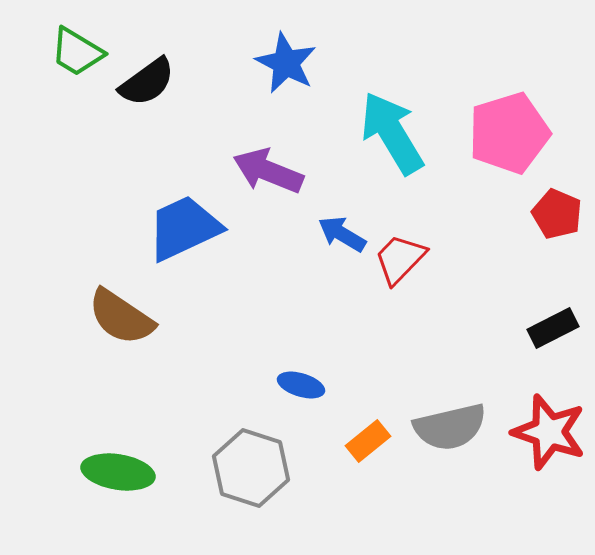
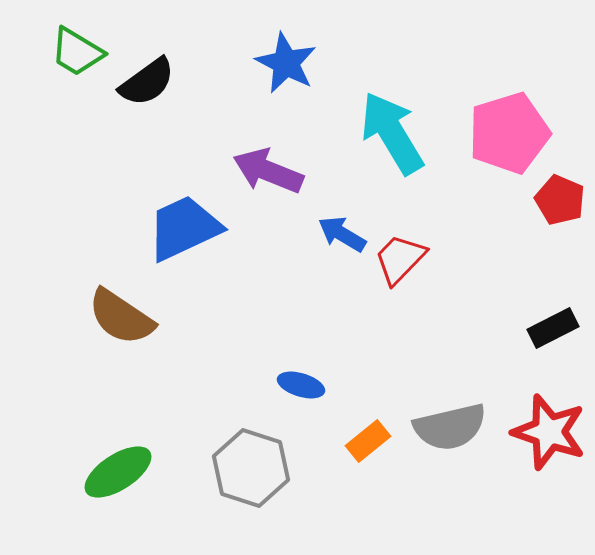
red pentagon: moved 3 px right, 14 px up
green ellipse: rotated 42 degrees counterclockwise
